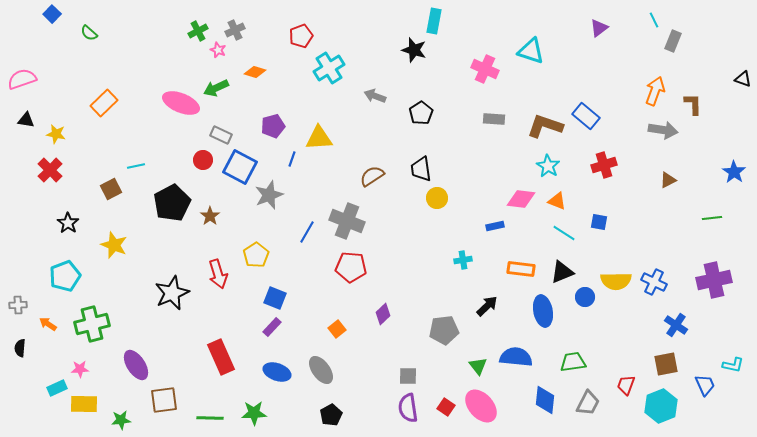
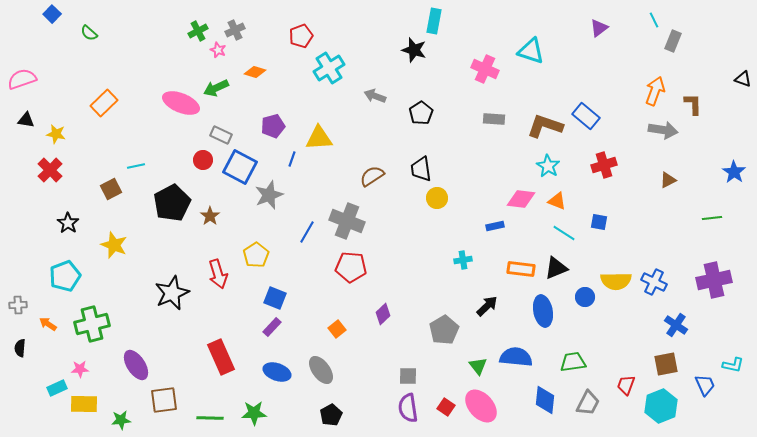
black triangle at (562, 272): moved 6 px left, 4 px up
gray pentagon at (444, 330): rotated 24 degrees counterclockwise
